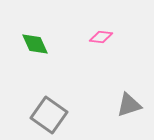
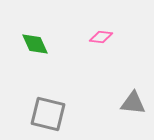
gray triangle: moved 4 px right, 2 px up; rotated 24 degrees clockwise
gray square: moved 1 px left, 1 px up; rotated 21 degrees counterclockwise
